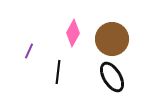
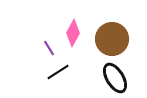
purple line: moved 20 px right, 3 px up; rotated 56 degrees counterclockwise
black line: rotated 50 degrees clockwise
black ellipse: moved 3 px right, 1 px down
